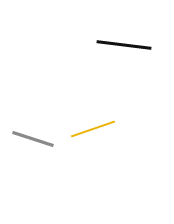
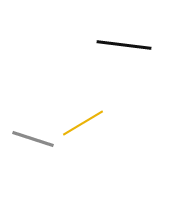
yellow line: moved 10 px left, 6 px up; rotated 12 degrees counterclockwise
